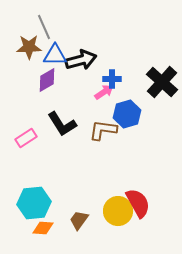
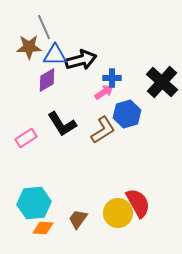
blue cross: moved 1 px up
brown L-shape: rotated 140 degrees clockwise
yellow circle: moved 2 px down
brown trapezoid: moved 1 px left, 1 px up
